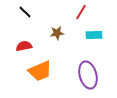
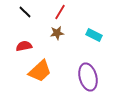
red line: moved 21 px left
cyan rectangle: rotated 28 degrees clockwise
orange trapezoid: rotated 20 degrees counterclockwise
purple ellipse: moved 2 px down
